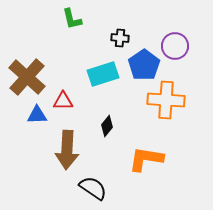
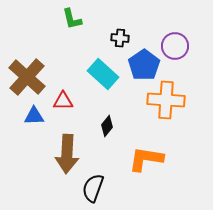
cyan rectangle: rotated 60 degrees clockwise
blue triangle: moved 3 px left, 1 px down
brown arrow: moved 4 px down
black semicircle: rotated 104 degrees counterclockwise
